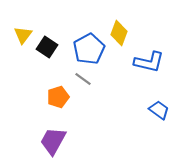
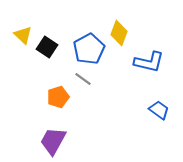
yellow triangle: rotated 24 degrees counterclockwise
